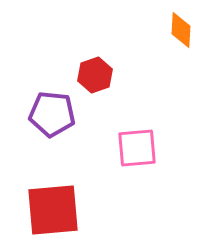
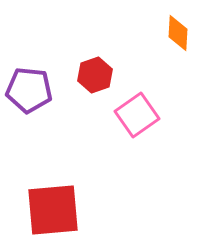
orange diamond: moved 3 px left, 3 px down
purple pentagon: moved 23 px left, 24 px up
pink square: moved 33 px up; rotated 30 degrees counterclockwise
